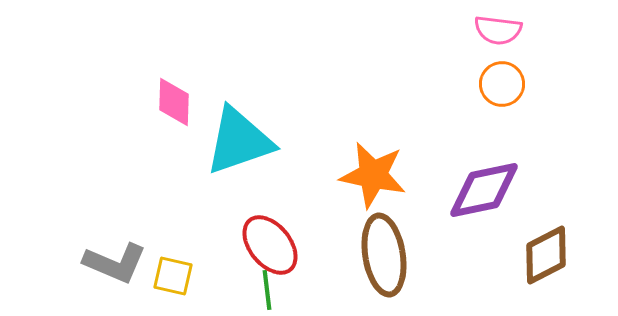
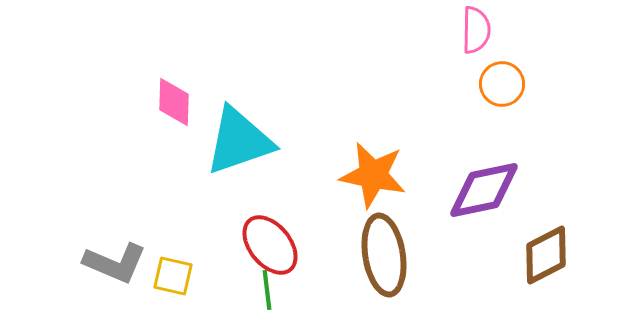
pink semicircle: moved 22 px left; rotated 96 degrees counterclockwise
